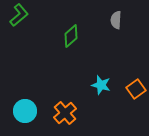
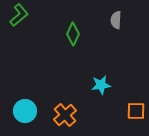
green diamond: moved 2 px right, 2 px up; rotated 25 degrees counterclockwise
cyan star: rotated 24 degrees counterclockwise
orange square: moved 22 px down; rotated 36 degrees clockwise
orange cross: moved 2 px down
